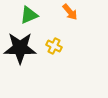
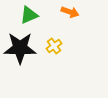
orange arrow: rotated 30 degrees counterclockwise
yellow cross: rotated 28 degrees clockwise
